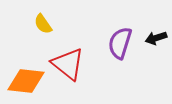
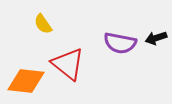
purple semicircle: rotated 96 degrees counterclockwise
